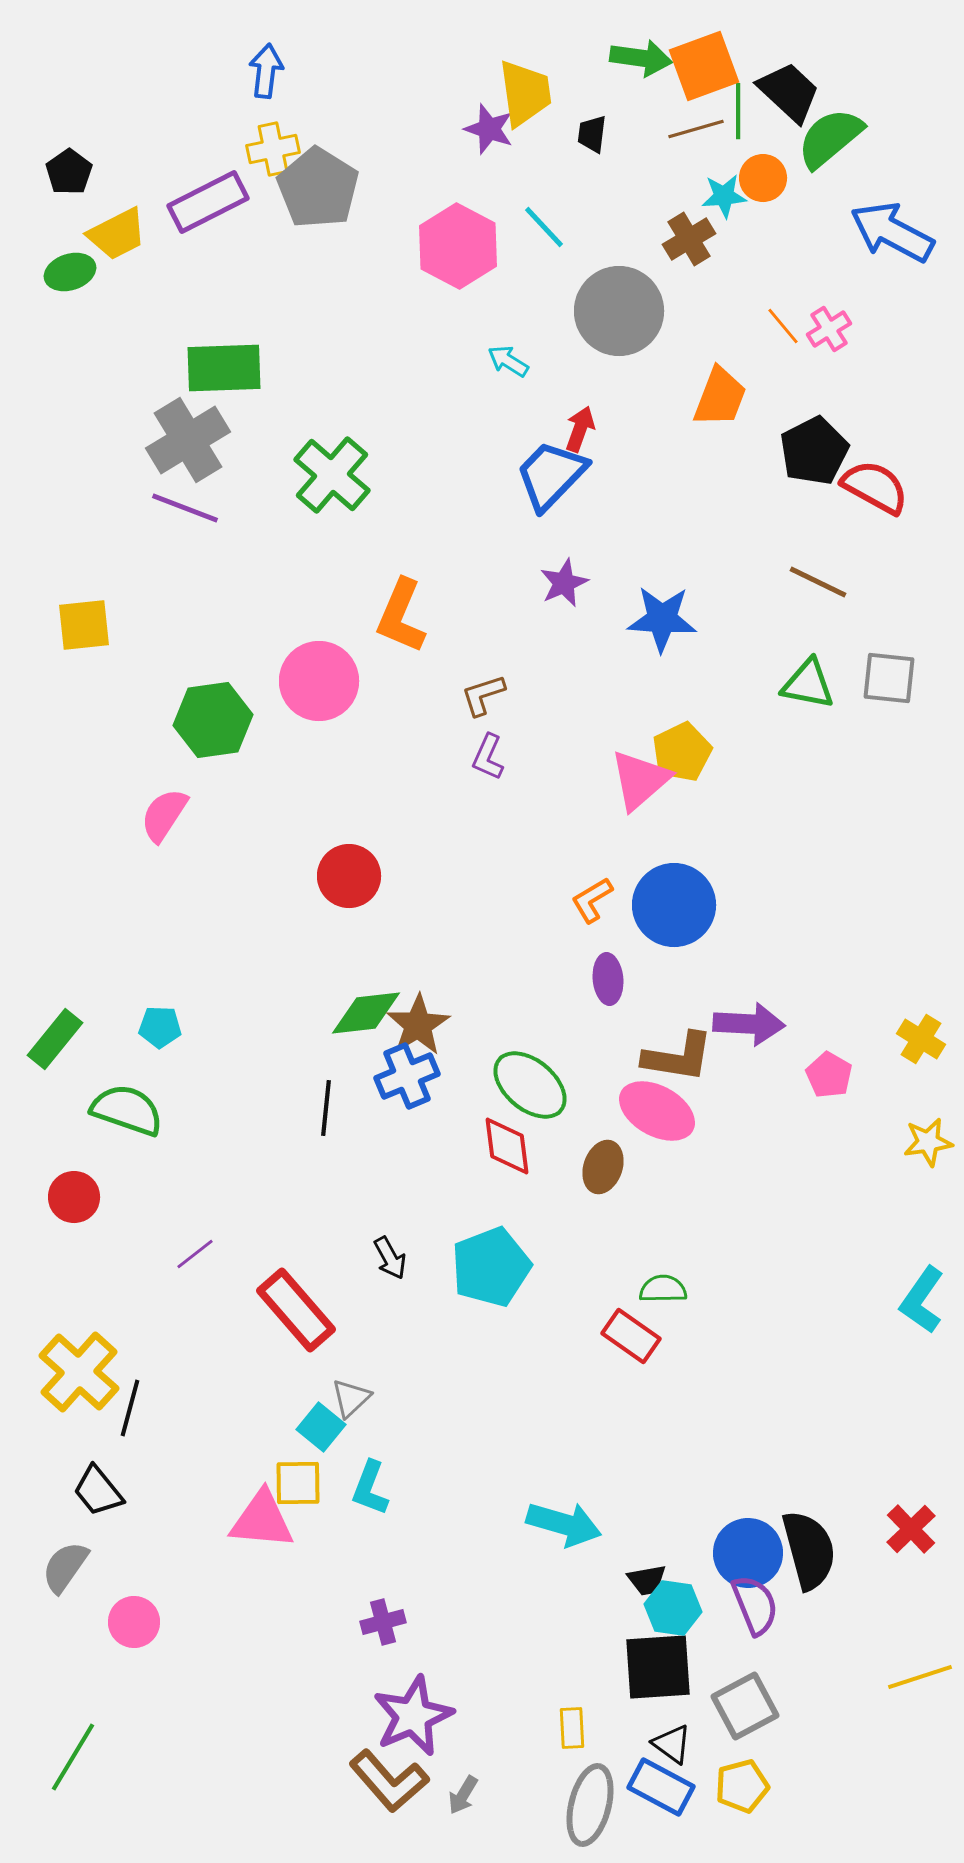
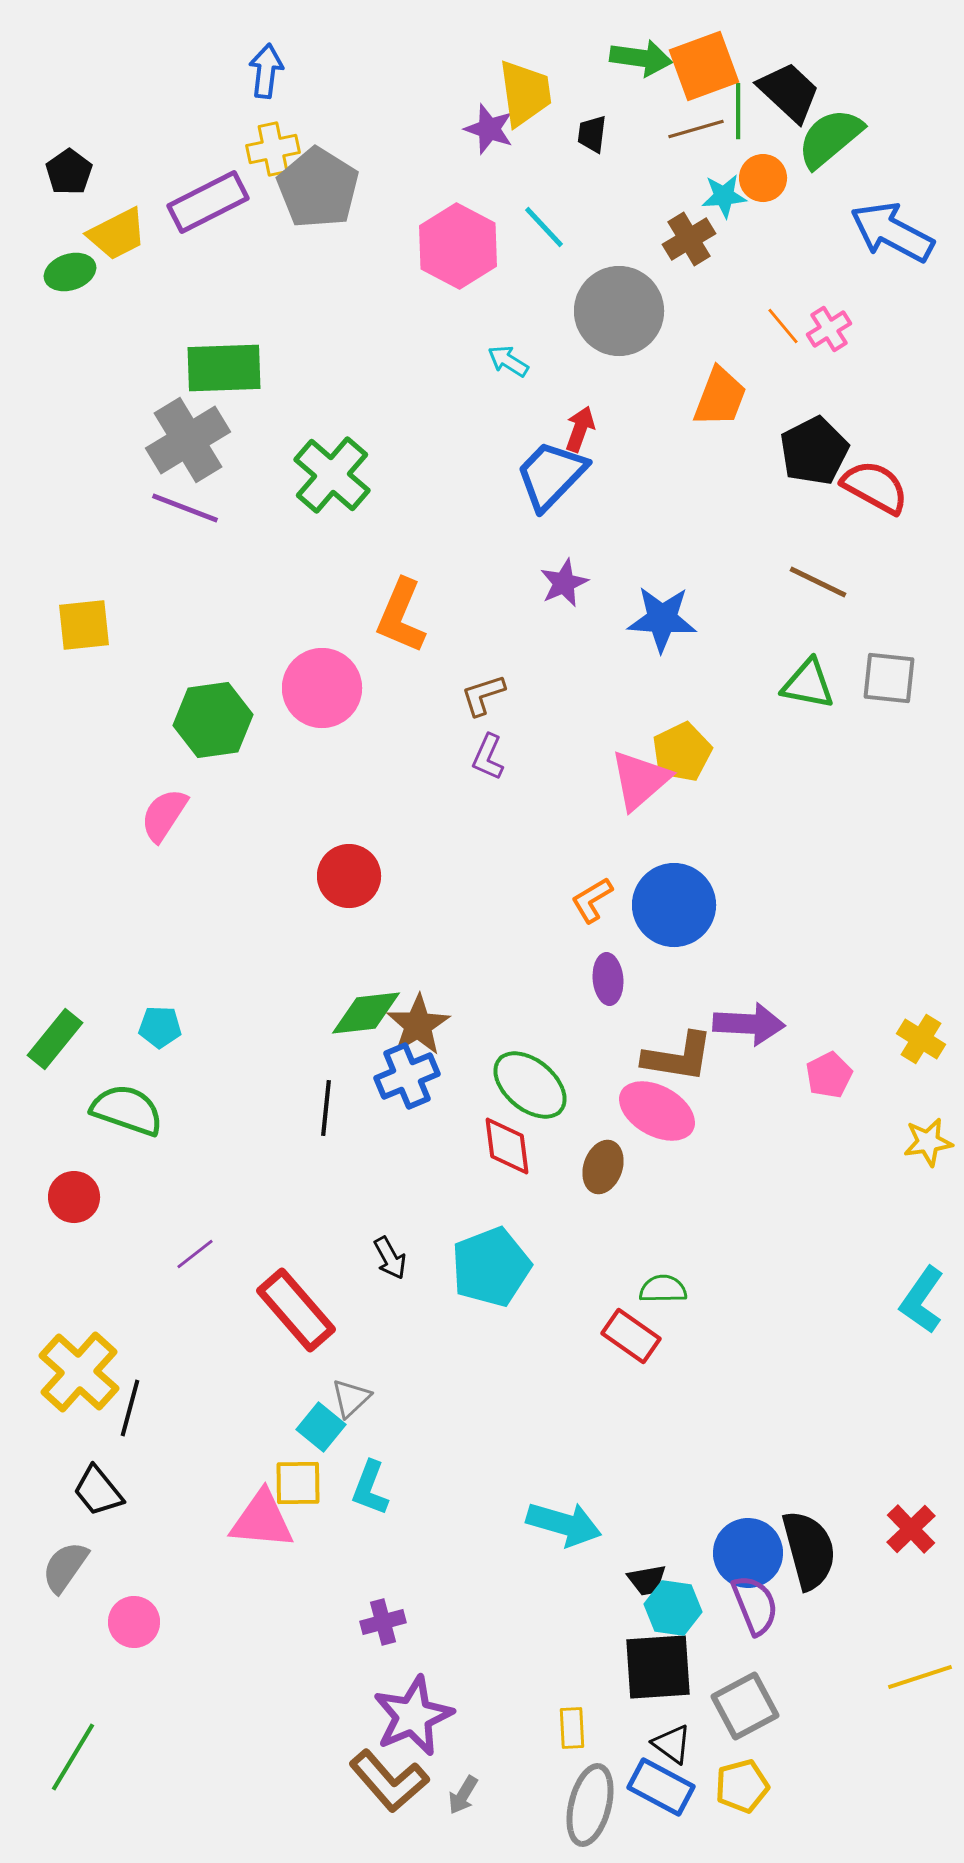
pink circle at (319, 681): moved 3 px right, 7 px down
pink pentagon at (829, 1075): rotated 15 degrees clockwise
